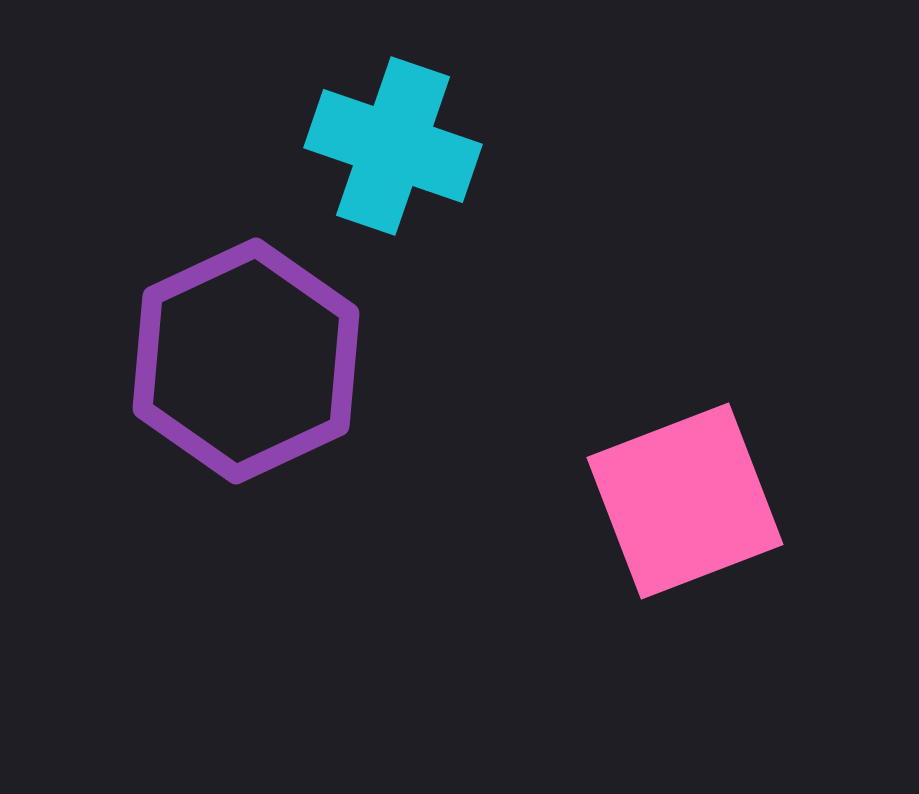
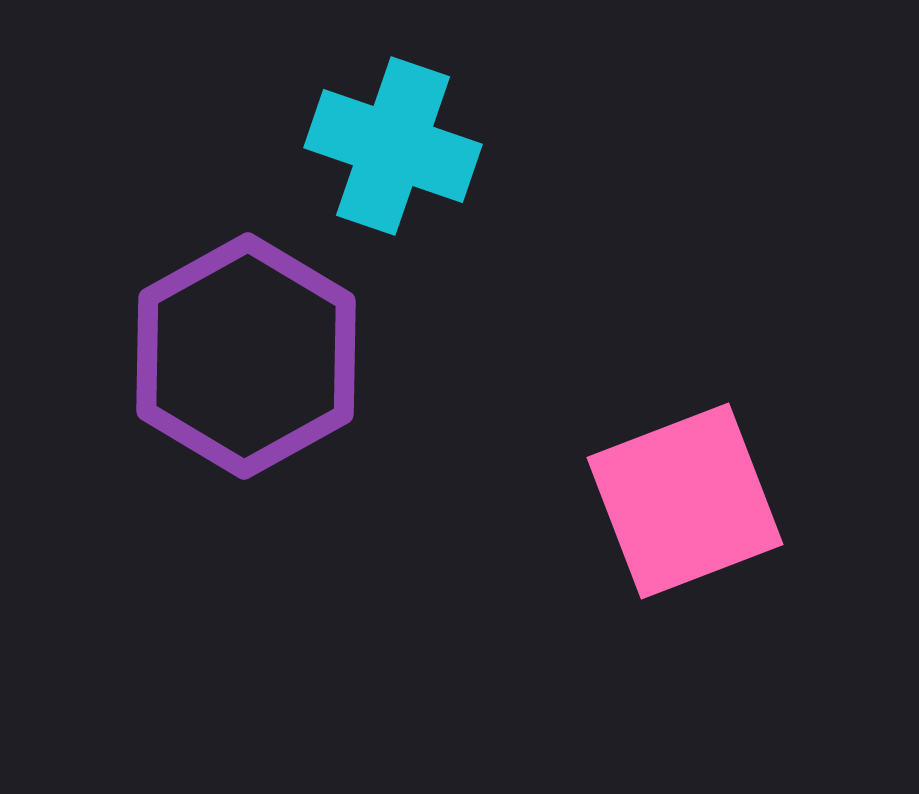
purple hexagon: moved 5 px up; rotated 4 degrees counterclockwise
